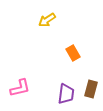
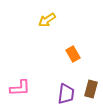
orange rectangle: moved 1 px down
pink L-shape: rotated 10 degrees clockwise
